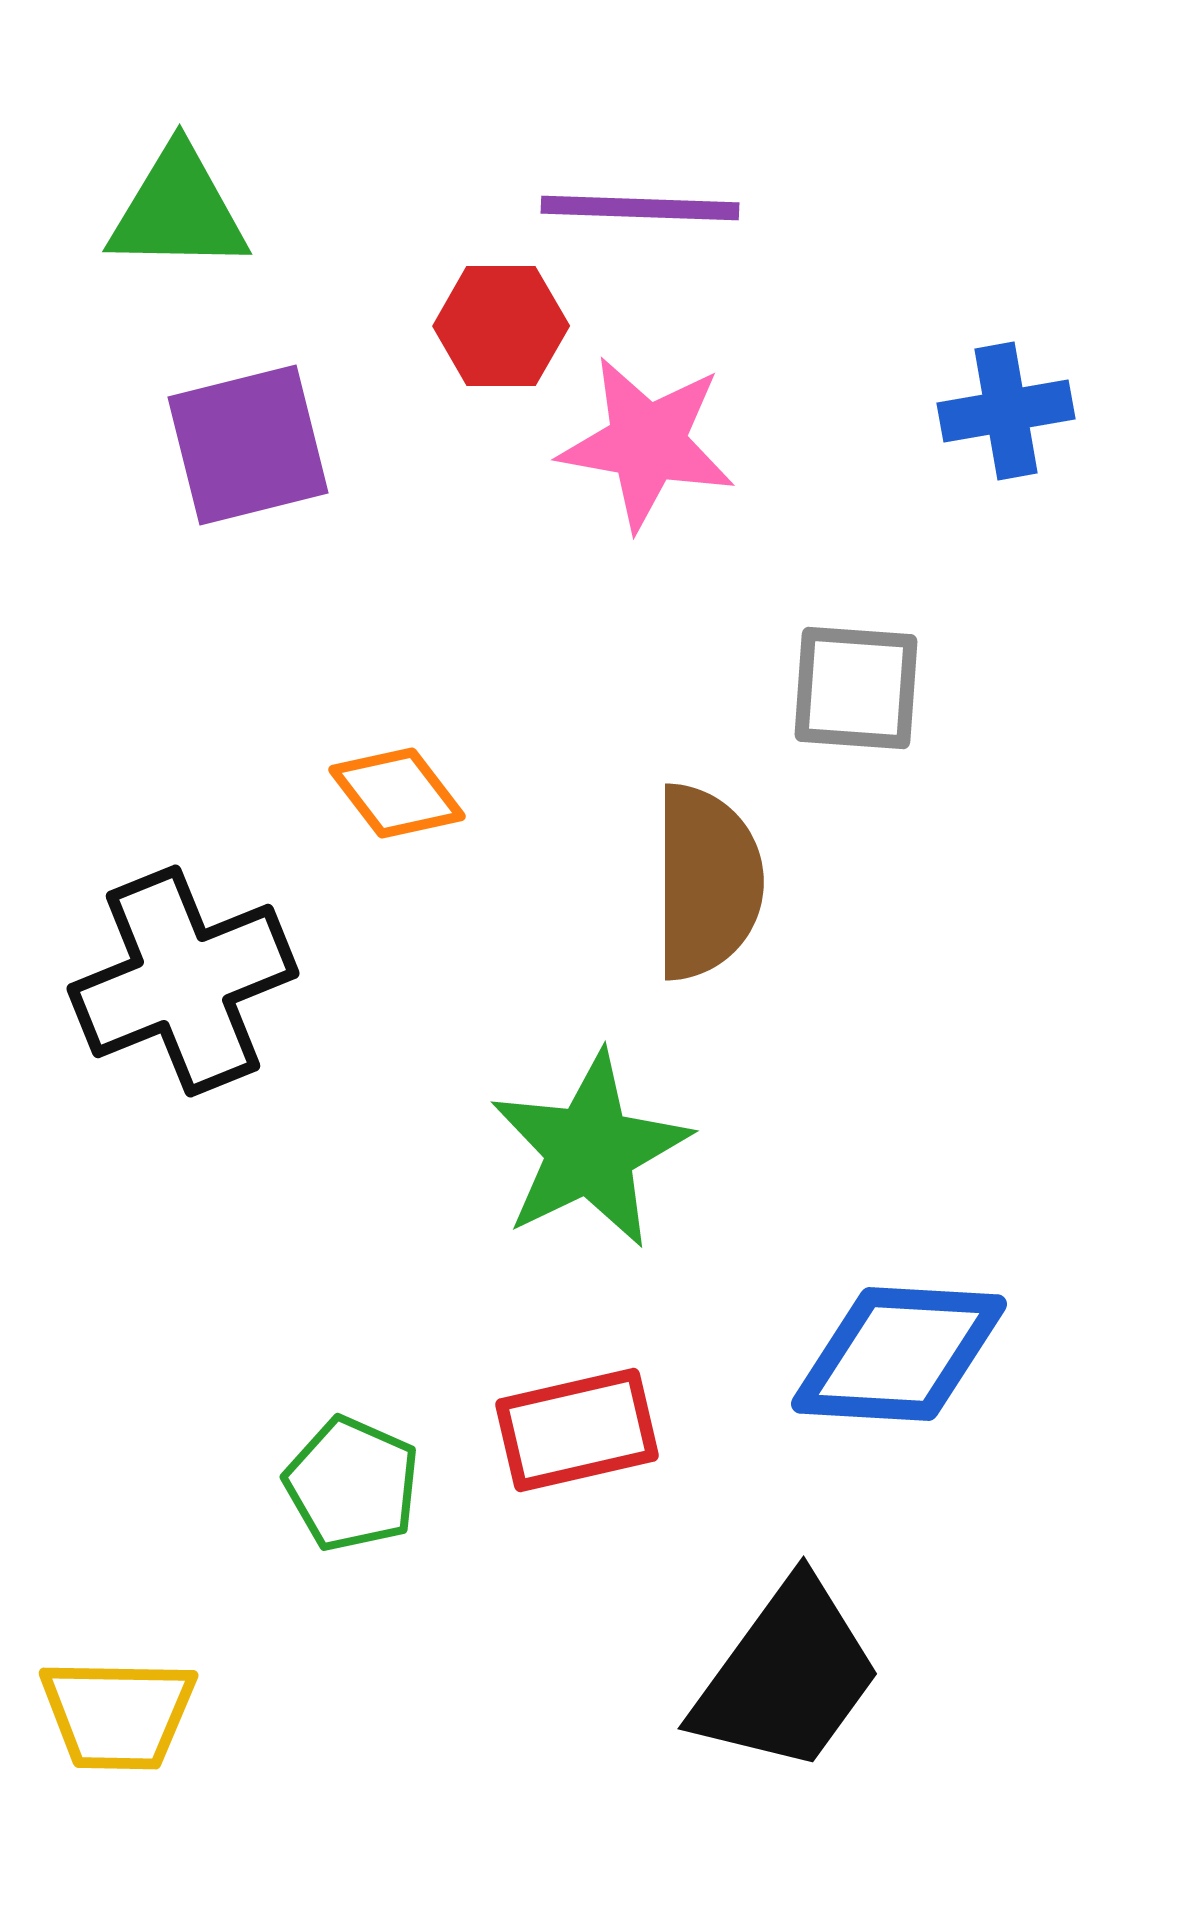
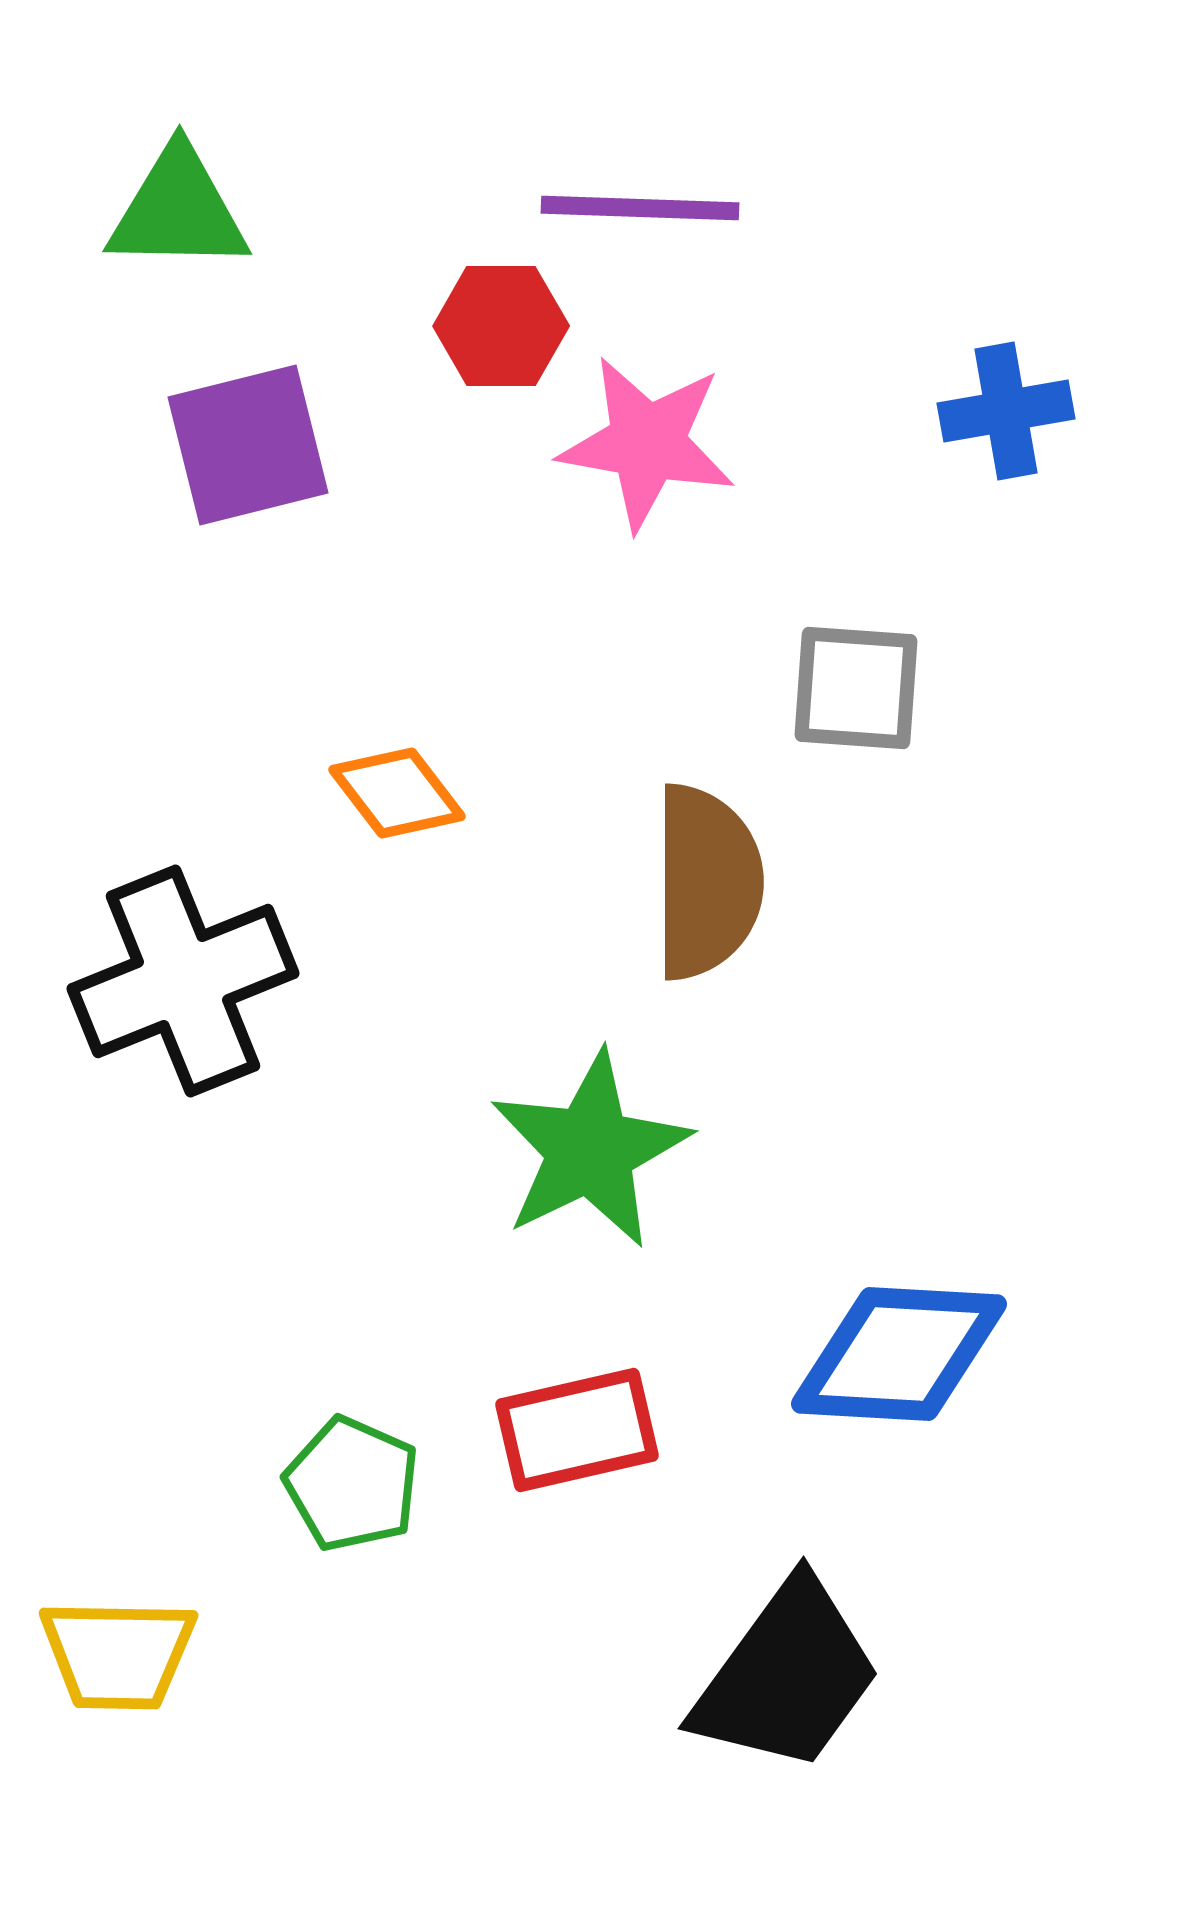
yellow trapezoid: moved 60 px up
